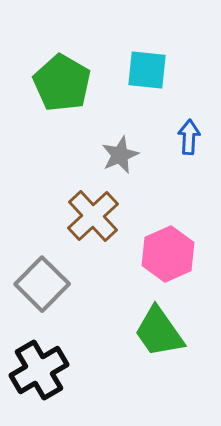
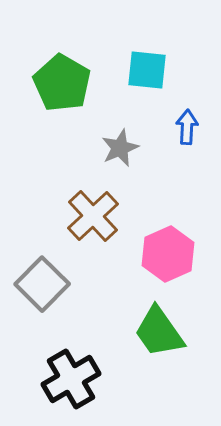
blue arrow: moved 2 px left, 10 px up
gray star: moved 7 px up
black cross: moved 32 px right, 9 px down
